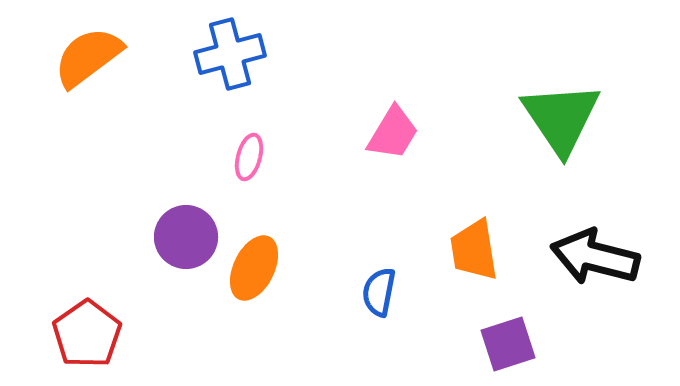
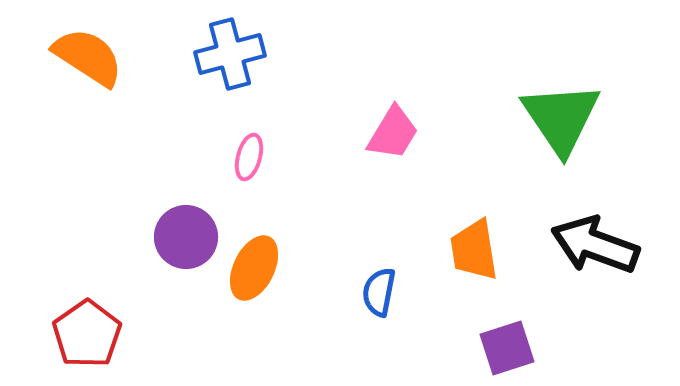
orange semicircle: rotated 70 degrees clockwise
black arrow: moved 12 px up; rotated 6 degrees clockwise
purple square: moved 1 px left, 4 px down
